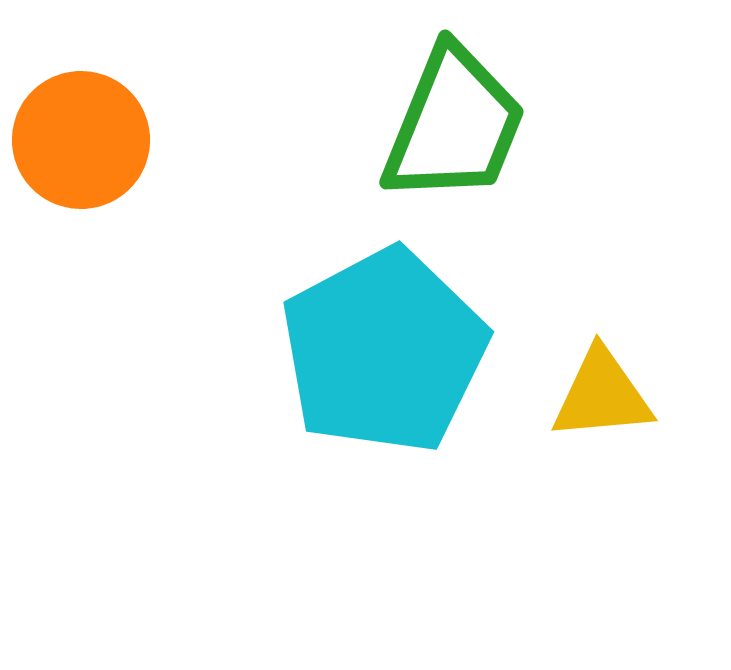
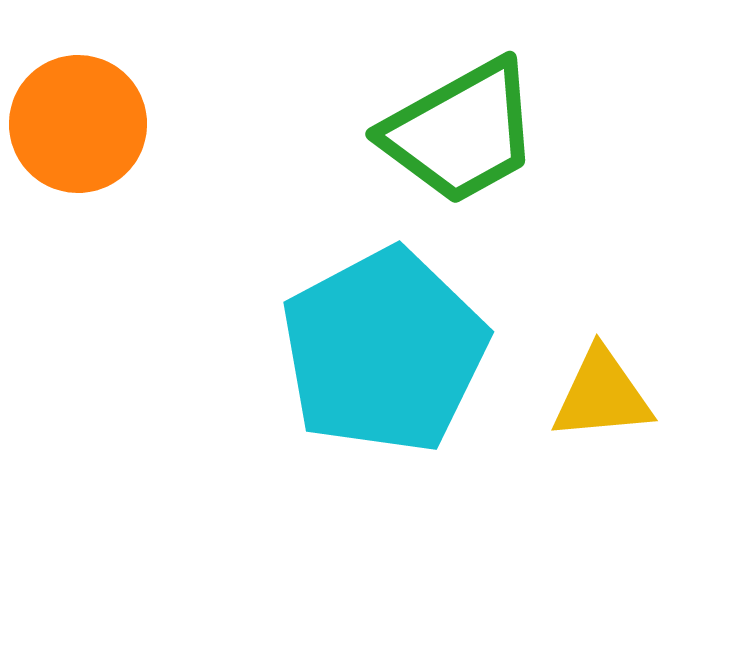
green trapezoid: moved 7 px right, 7 px down; rotated 39 degrees clockwise
orange circle: moved 3 px left, 16 px up
